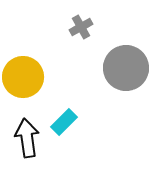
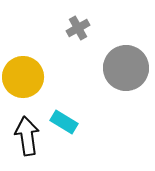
gray cross: moved 3 px left, 1 px down
cyan rectangle: rotated 76 degrees clockwise
black arrow: moved 2 px up
